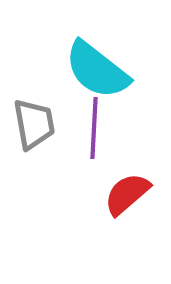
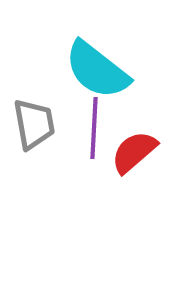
red semicircle: moved 7 px right, 42 px up
